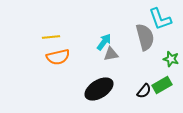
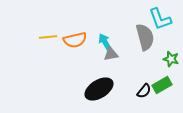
yellow line: moved 3 px left
cyan arrow: moved 1 px right; rotated 66 degrees counterclockwise
orange semicircle: moved 17 px right, 17 px up
